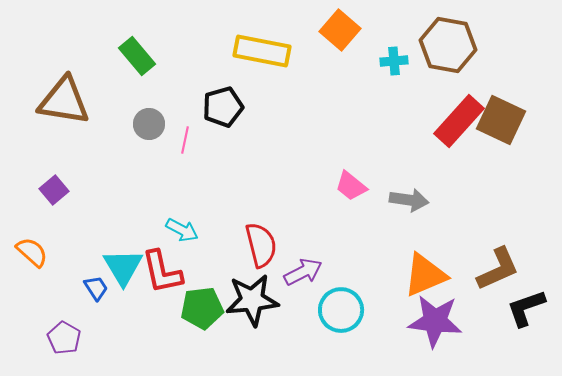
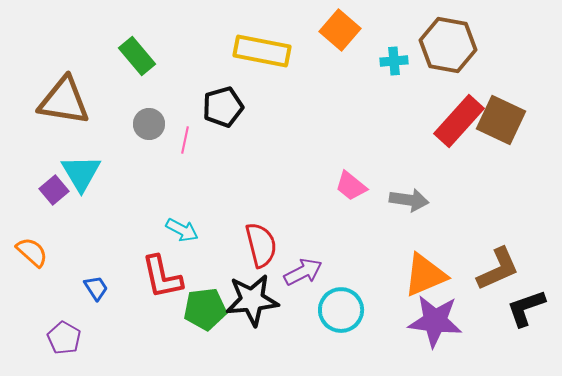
cyan triangle: moved 42 px left, 94 px up
red L-shape: moved 5 px down
green pentagon: moved 3 px right, 1 px down
